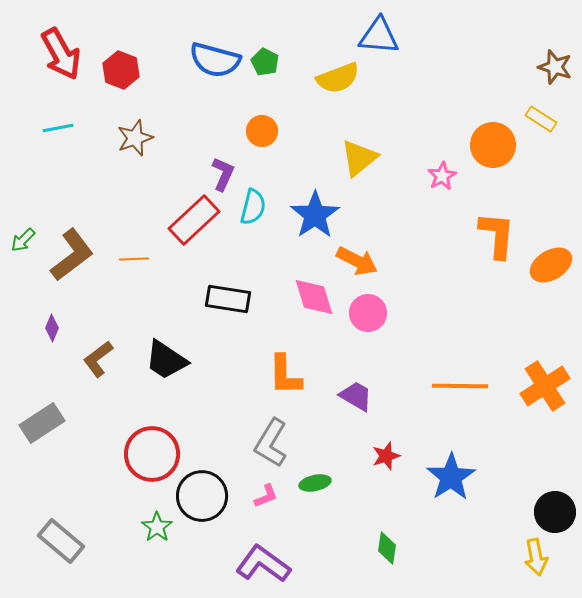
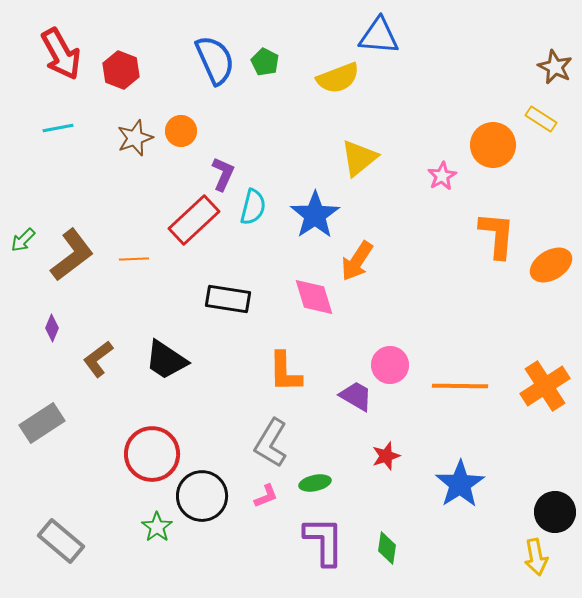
blue semicircle at (215, 60): rotated 129 degrees counterclockwise
brown star at (555, 67): rotated 8 degrees clockwise
orange circle at (262, 131): moved 81 px left
orange arrow at (357, 261): rotated 96 degrees clockwise
pink circle at (368, 313): moved 22 px right, 52 px down
orange L-shape at (285, 375): moved 3 px up
blue star at (451, 477): moved 9 px right, 7 px down
purple L-shape at (263, 564): moved 61 px right, 23 px up; rotated 54 degrees clockwise
